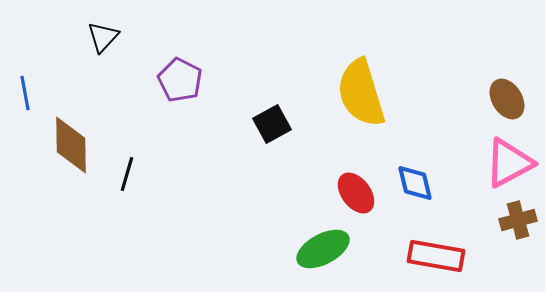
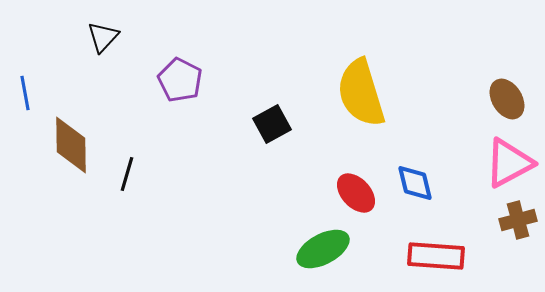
red ellipse: rotated 6 degrees counterclockwise
red rectangle: rotated 6 degrees counterclockwise
